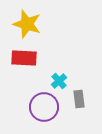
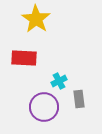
yellow star: moved 9 px right, 5 px up; rotated 16 degrees clockwise
cyan cross: rotated 14 degrees clockwise
